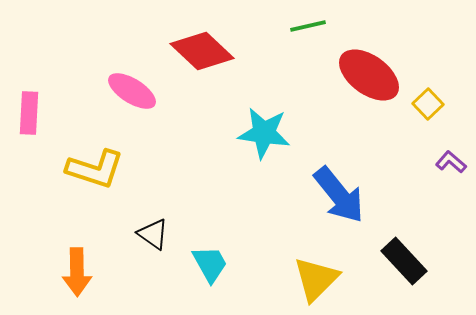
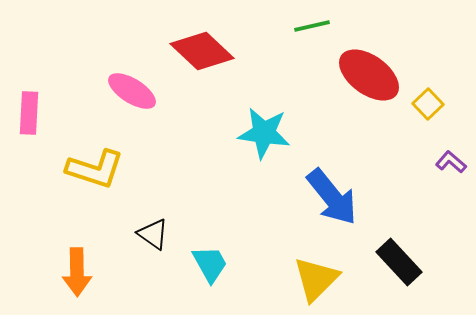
green line: moved 4 px right
blue arrow: moved 7 px left, 2 px down
black rectangle: moved 5 px left, 1 px down
